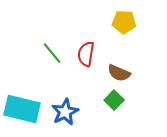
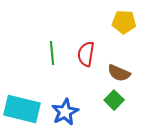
green line: rotated 35 degrees clockwise
